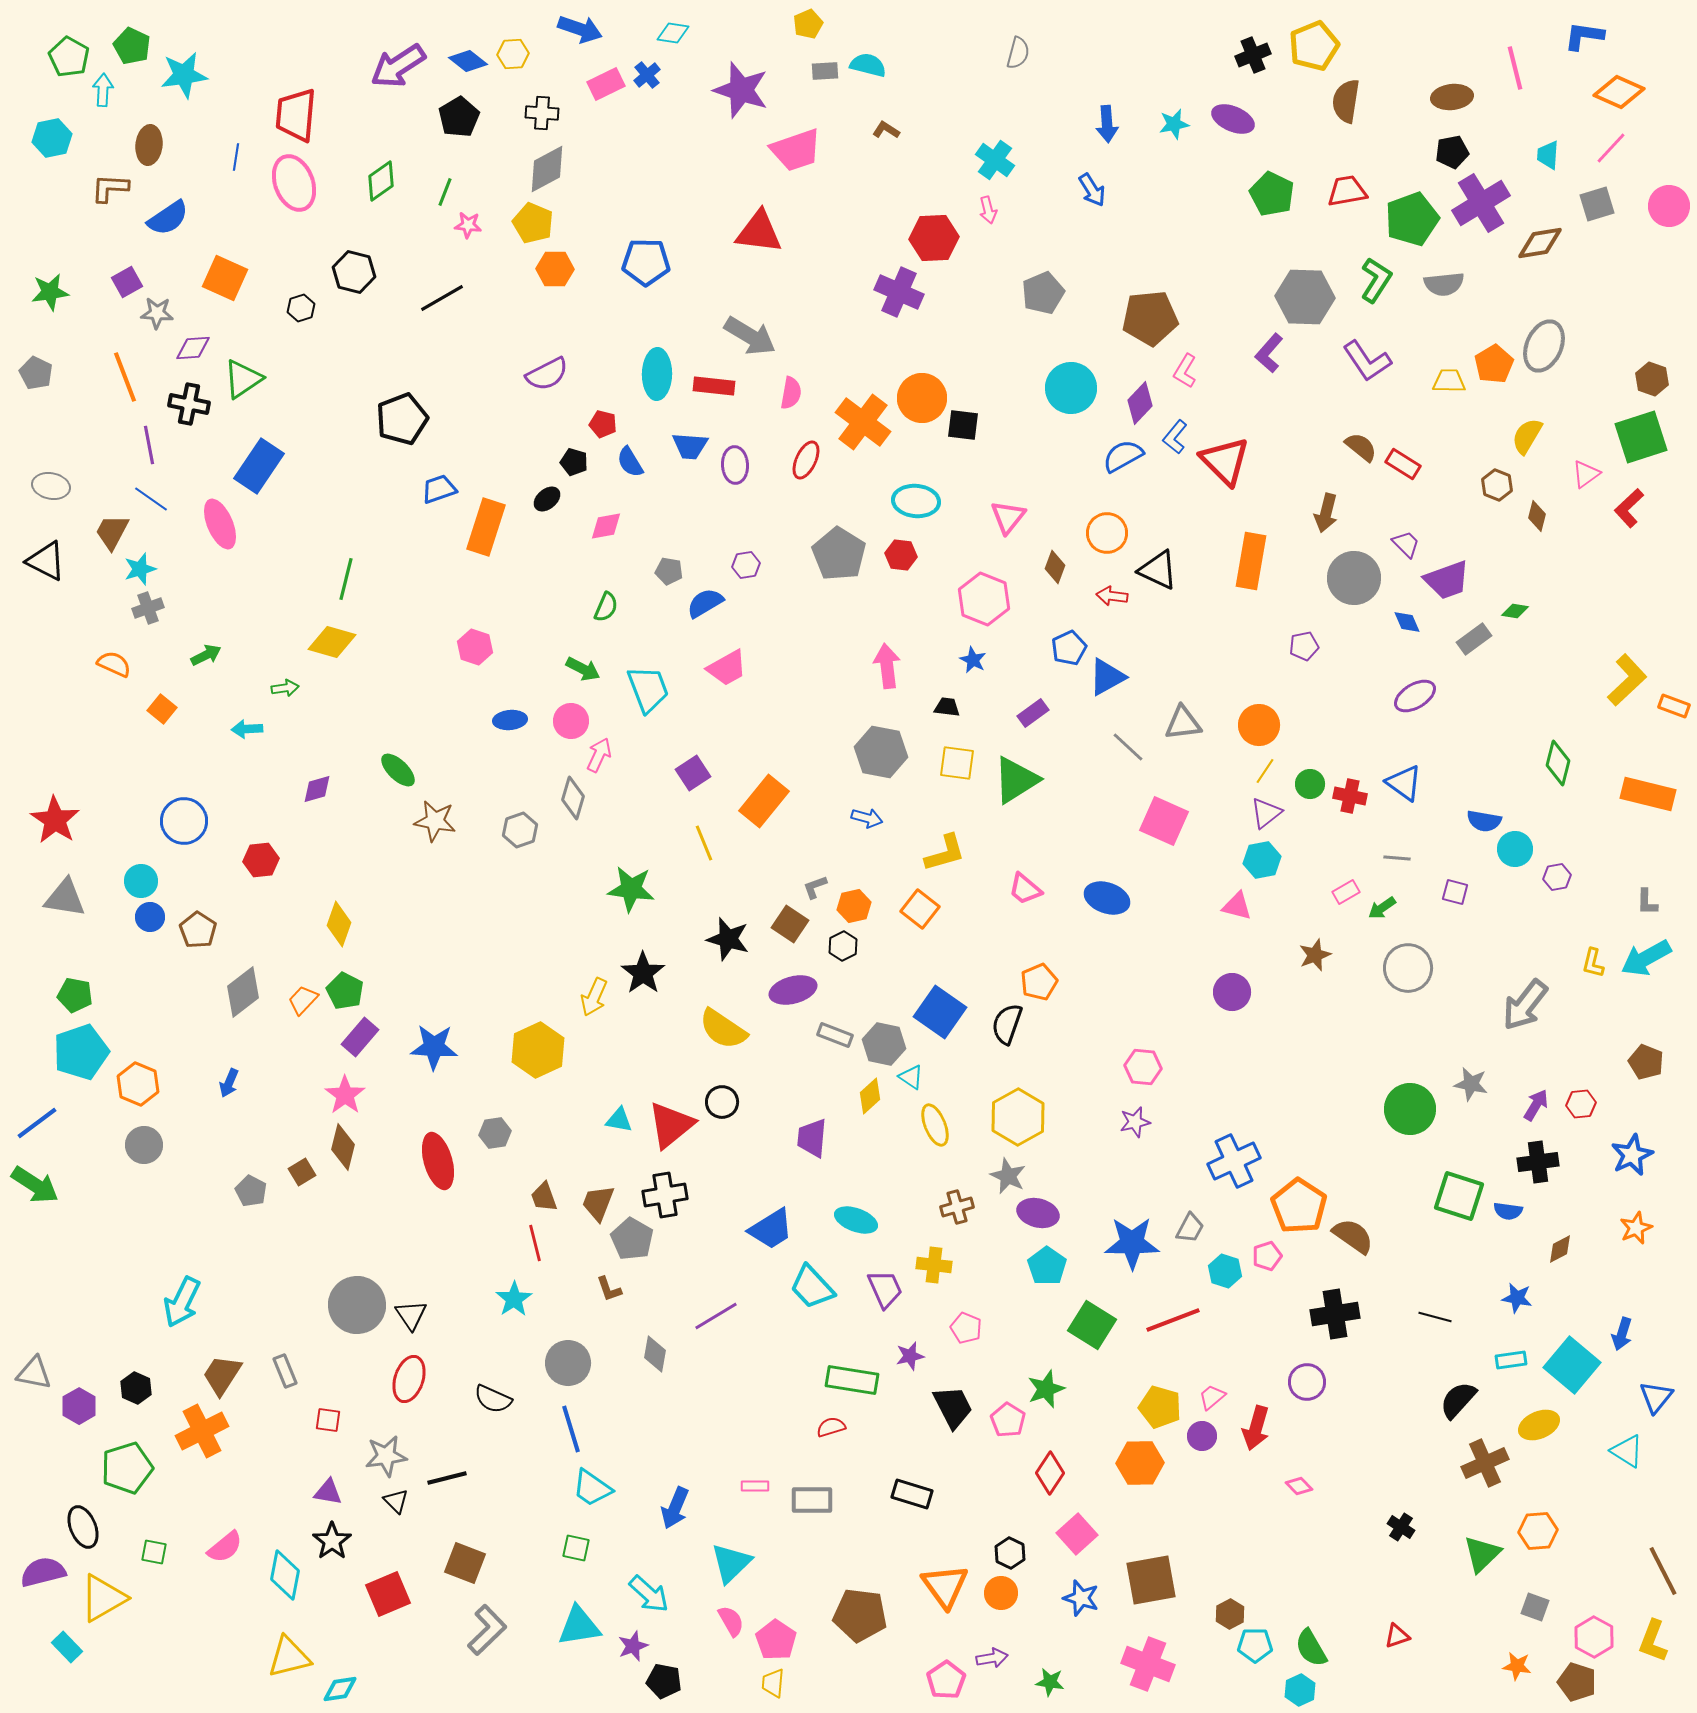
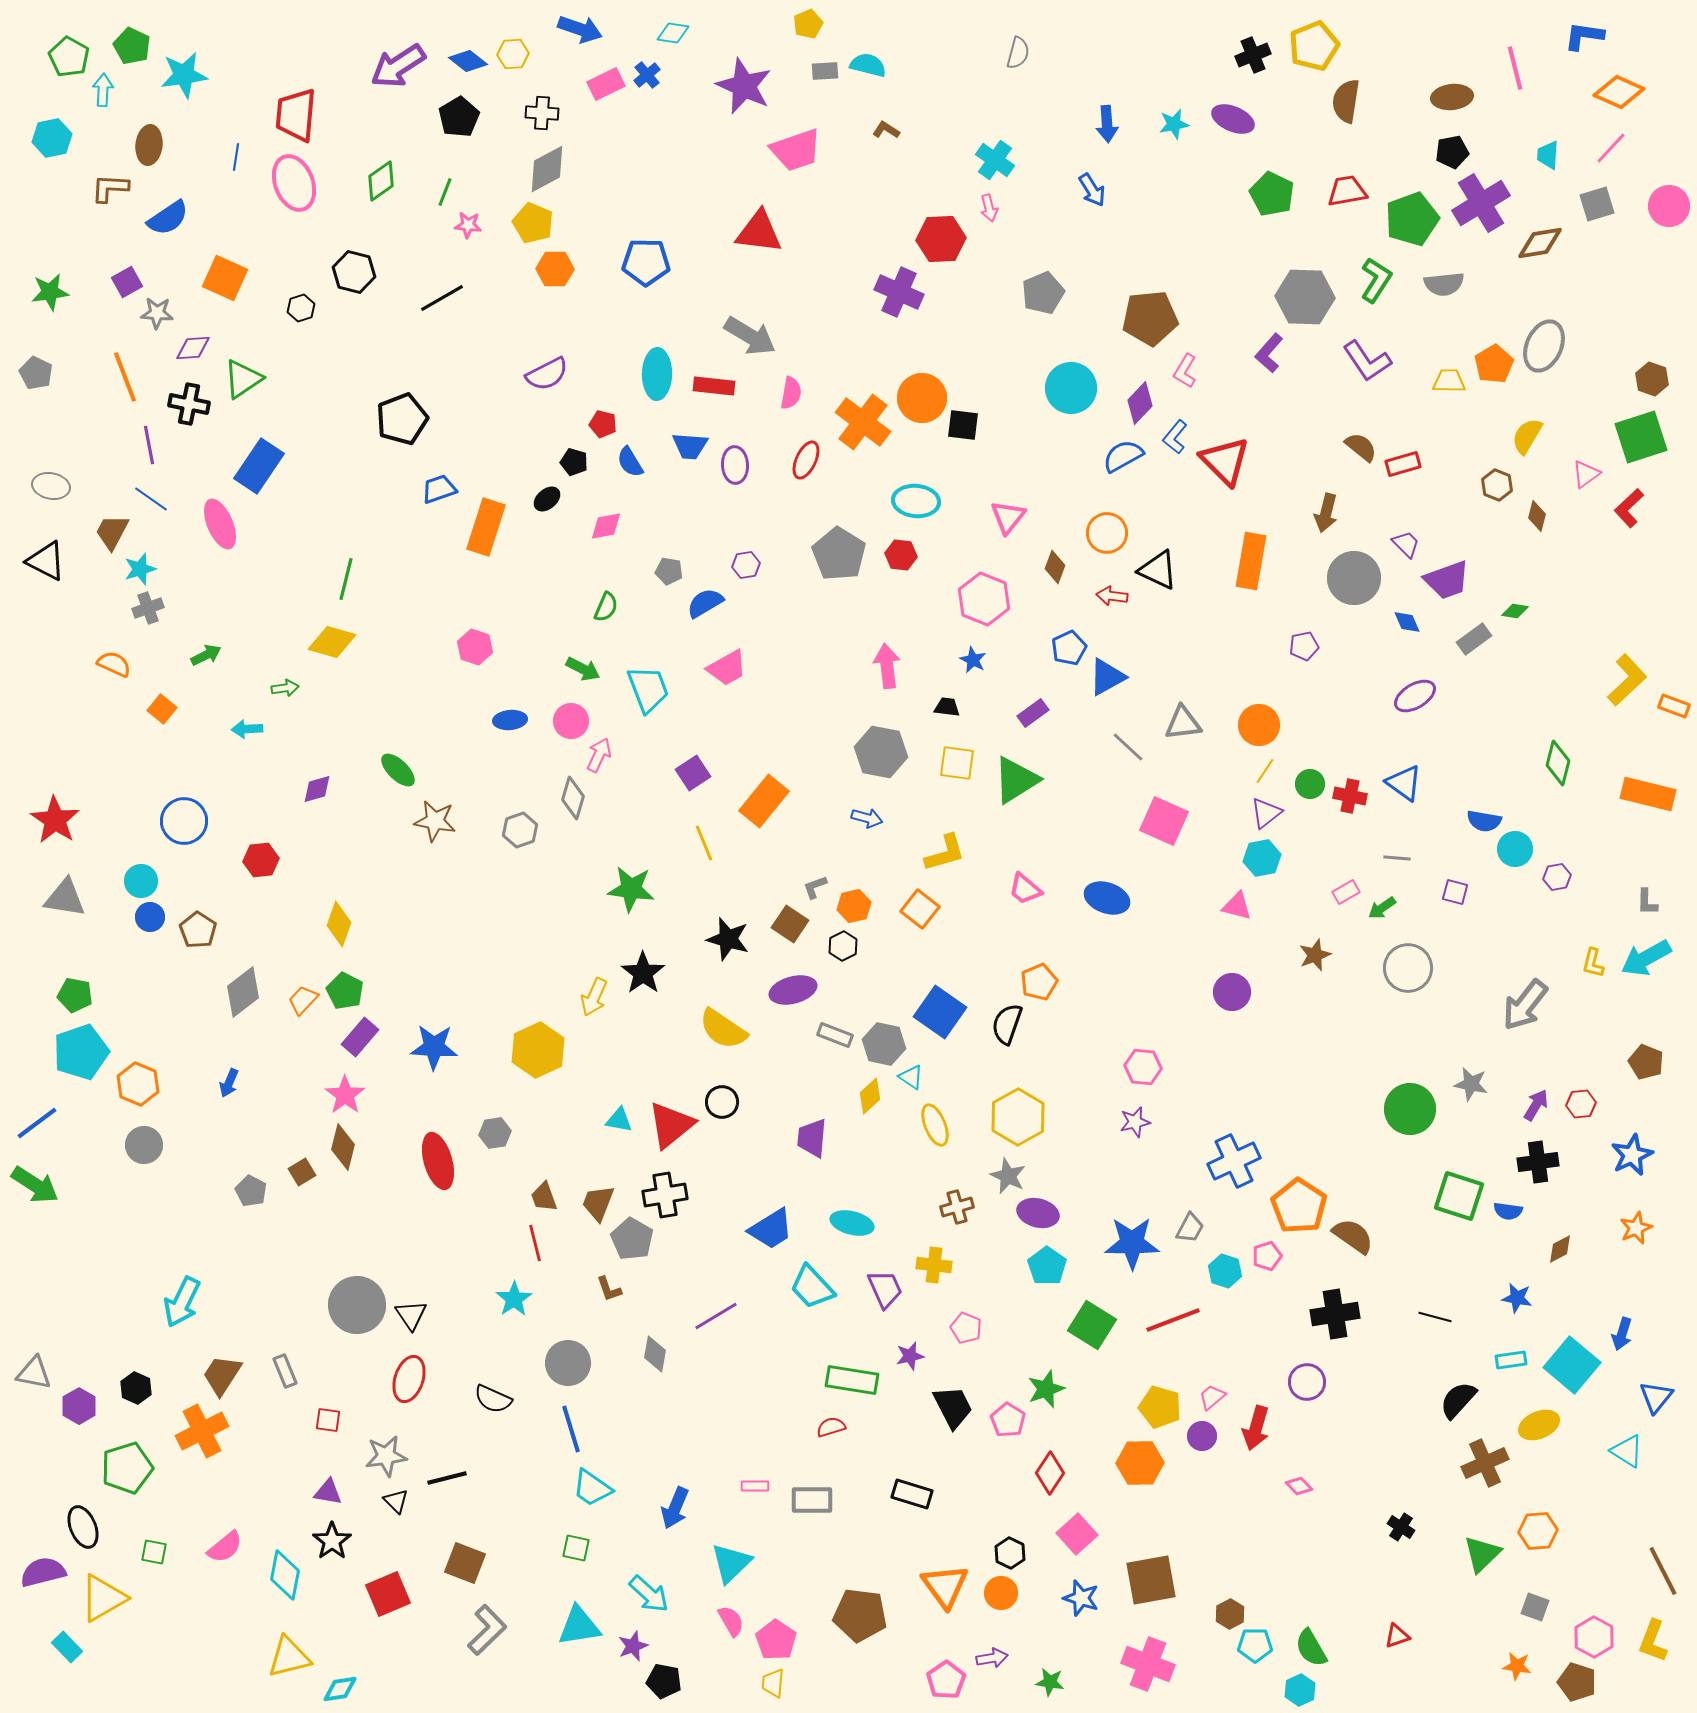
purple star at (741, 90): moved 3 px right, 4 px up; rotated 6 degrees clockwise
pink arrow at (988, 210): moved 1 px right, 2 px up
red hexagon at (934, 238): moved 7 px right, 1 px down
red rectangle at (1403, 464): rotated 48 degrees counterclockwise
cyan hexagon at (1262, 860): moved 2 px up
cyan ellipse at (856, 1220): moved 4 px left, 3 px down; rotated 6 degrees counterclockwise
